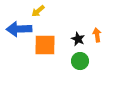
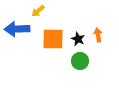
blue arrow: moved 2 px left
orange arrow: moved 1 px right
orange square: moved 8 px right, 6 px up
